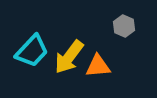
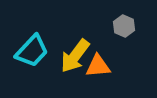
yellow arrow: moved 6 px right, 1 px up
